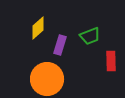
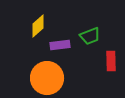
yellow diamond: moved 2 px up
purple rectangle: rotated 66 degrees clockwise
orange circle: moved 1 px up
